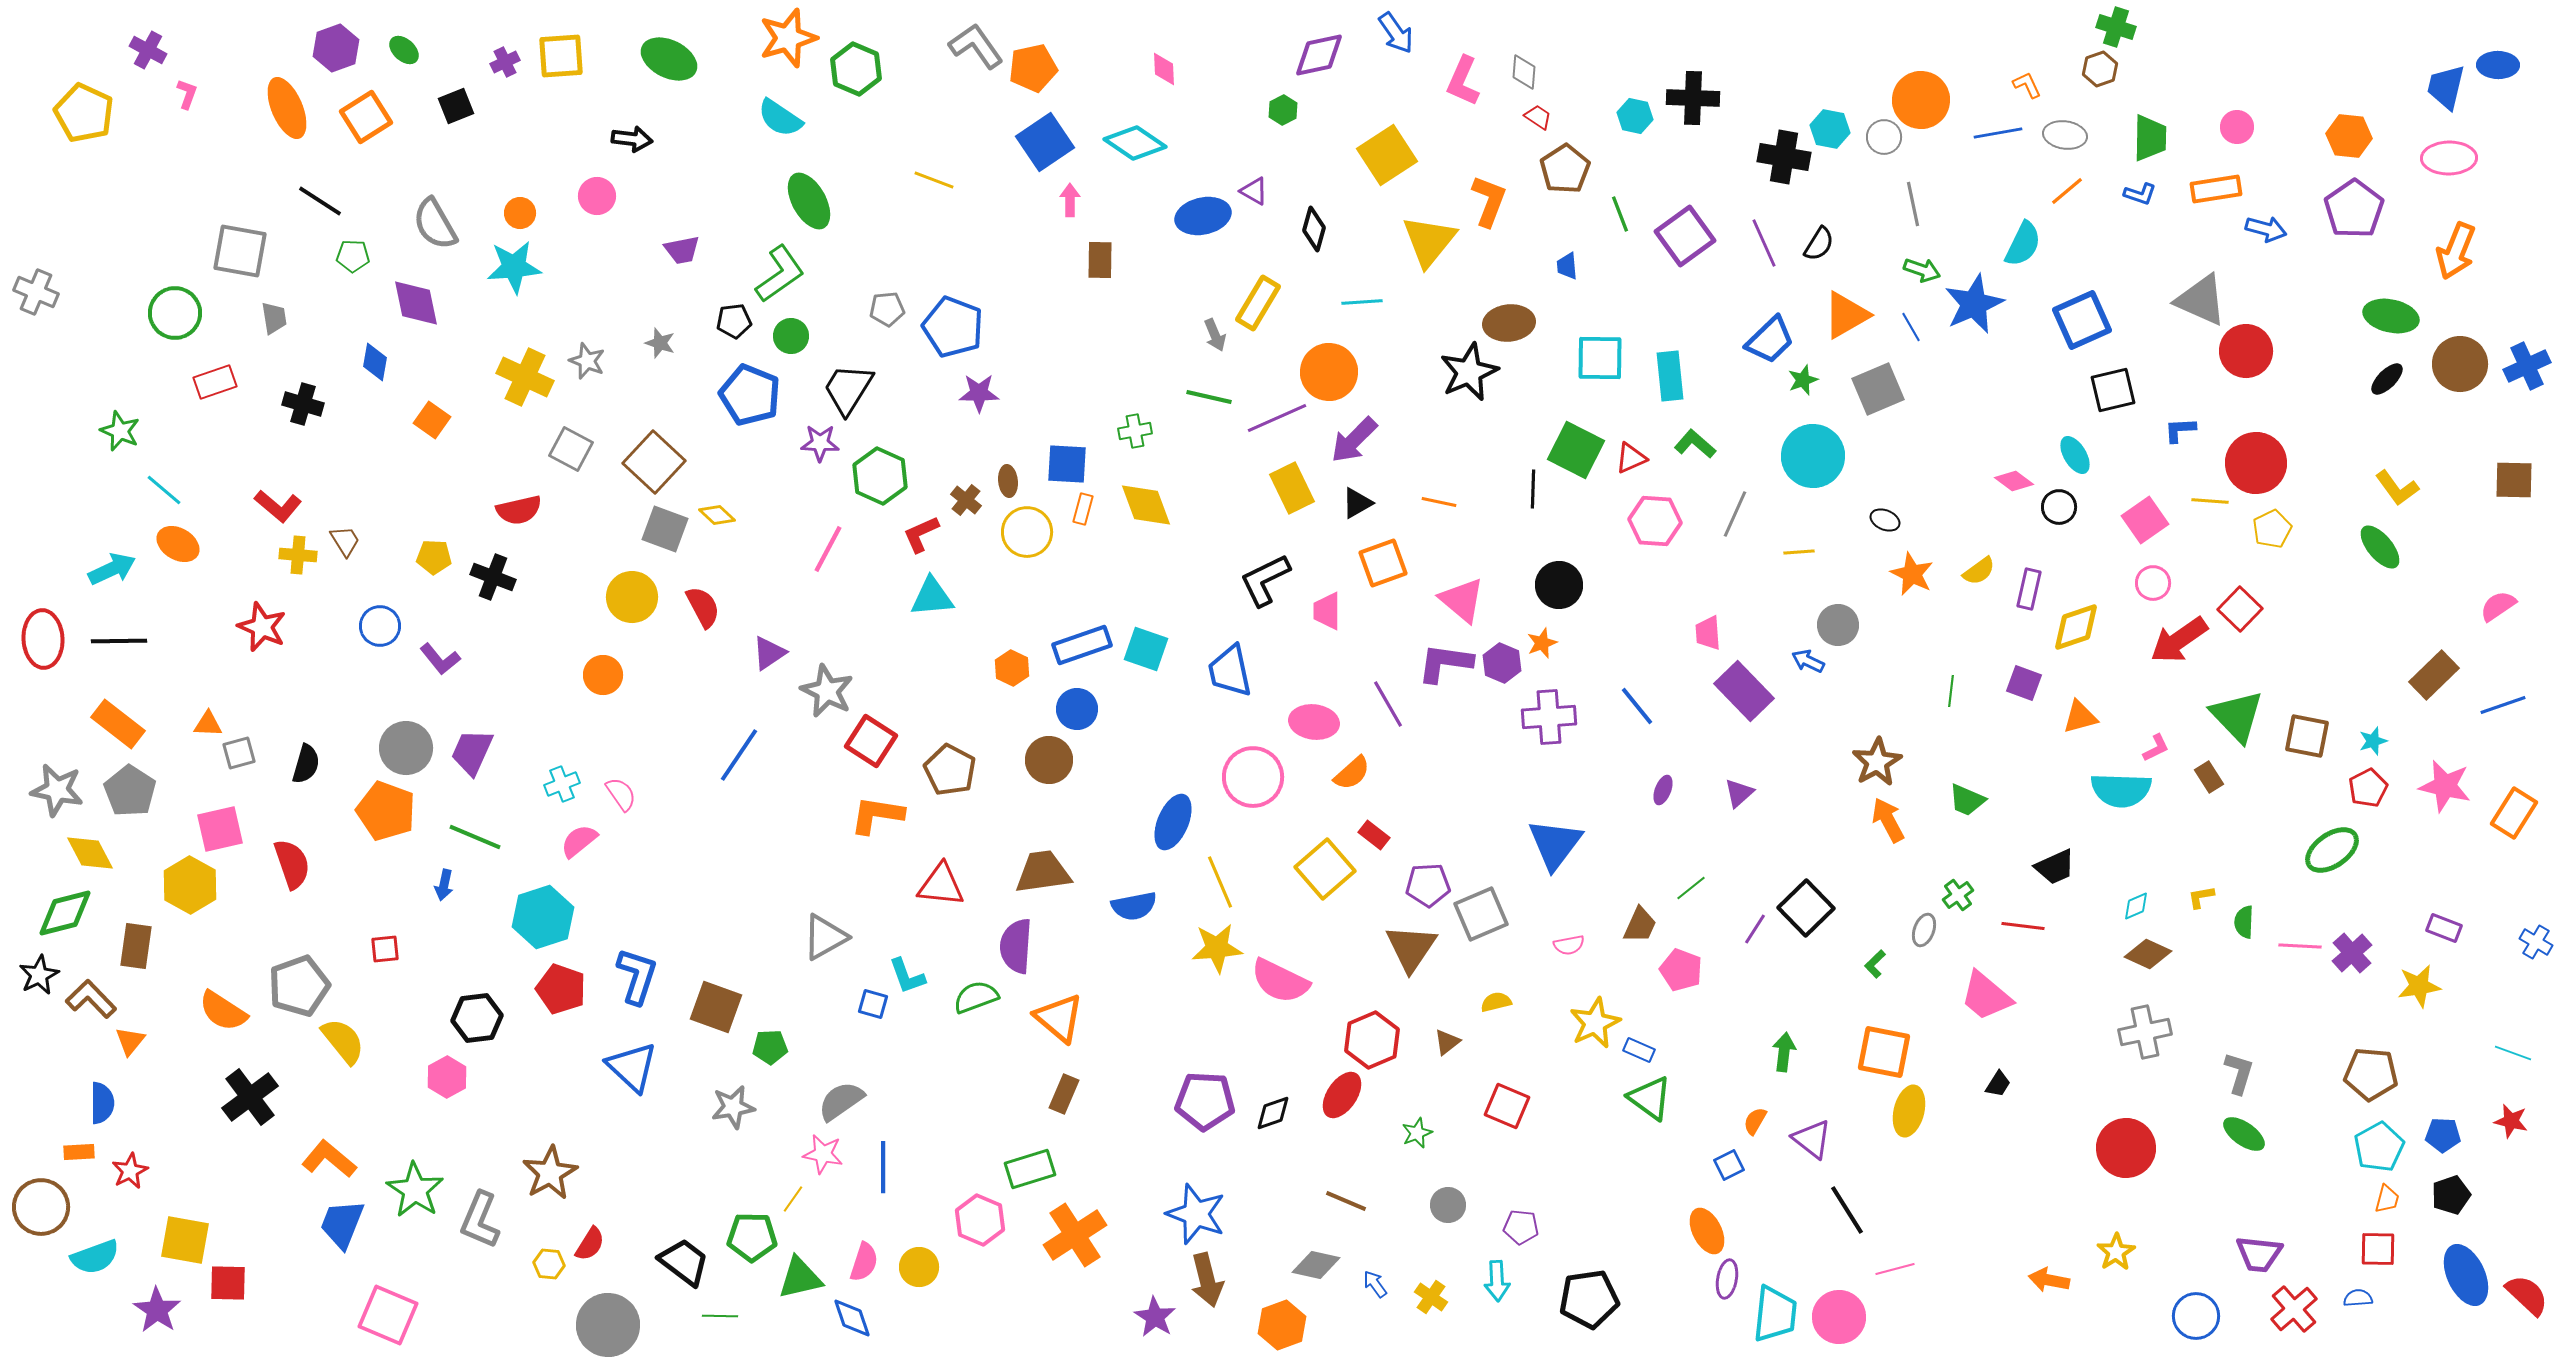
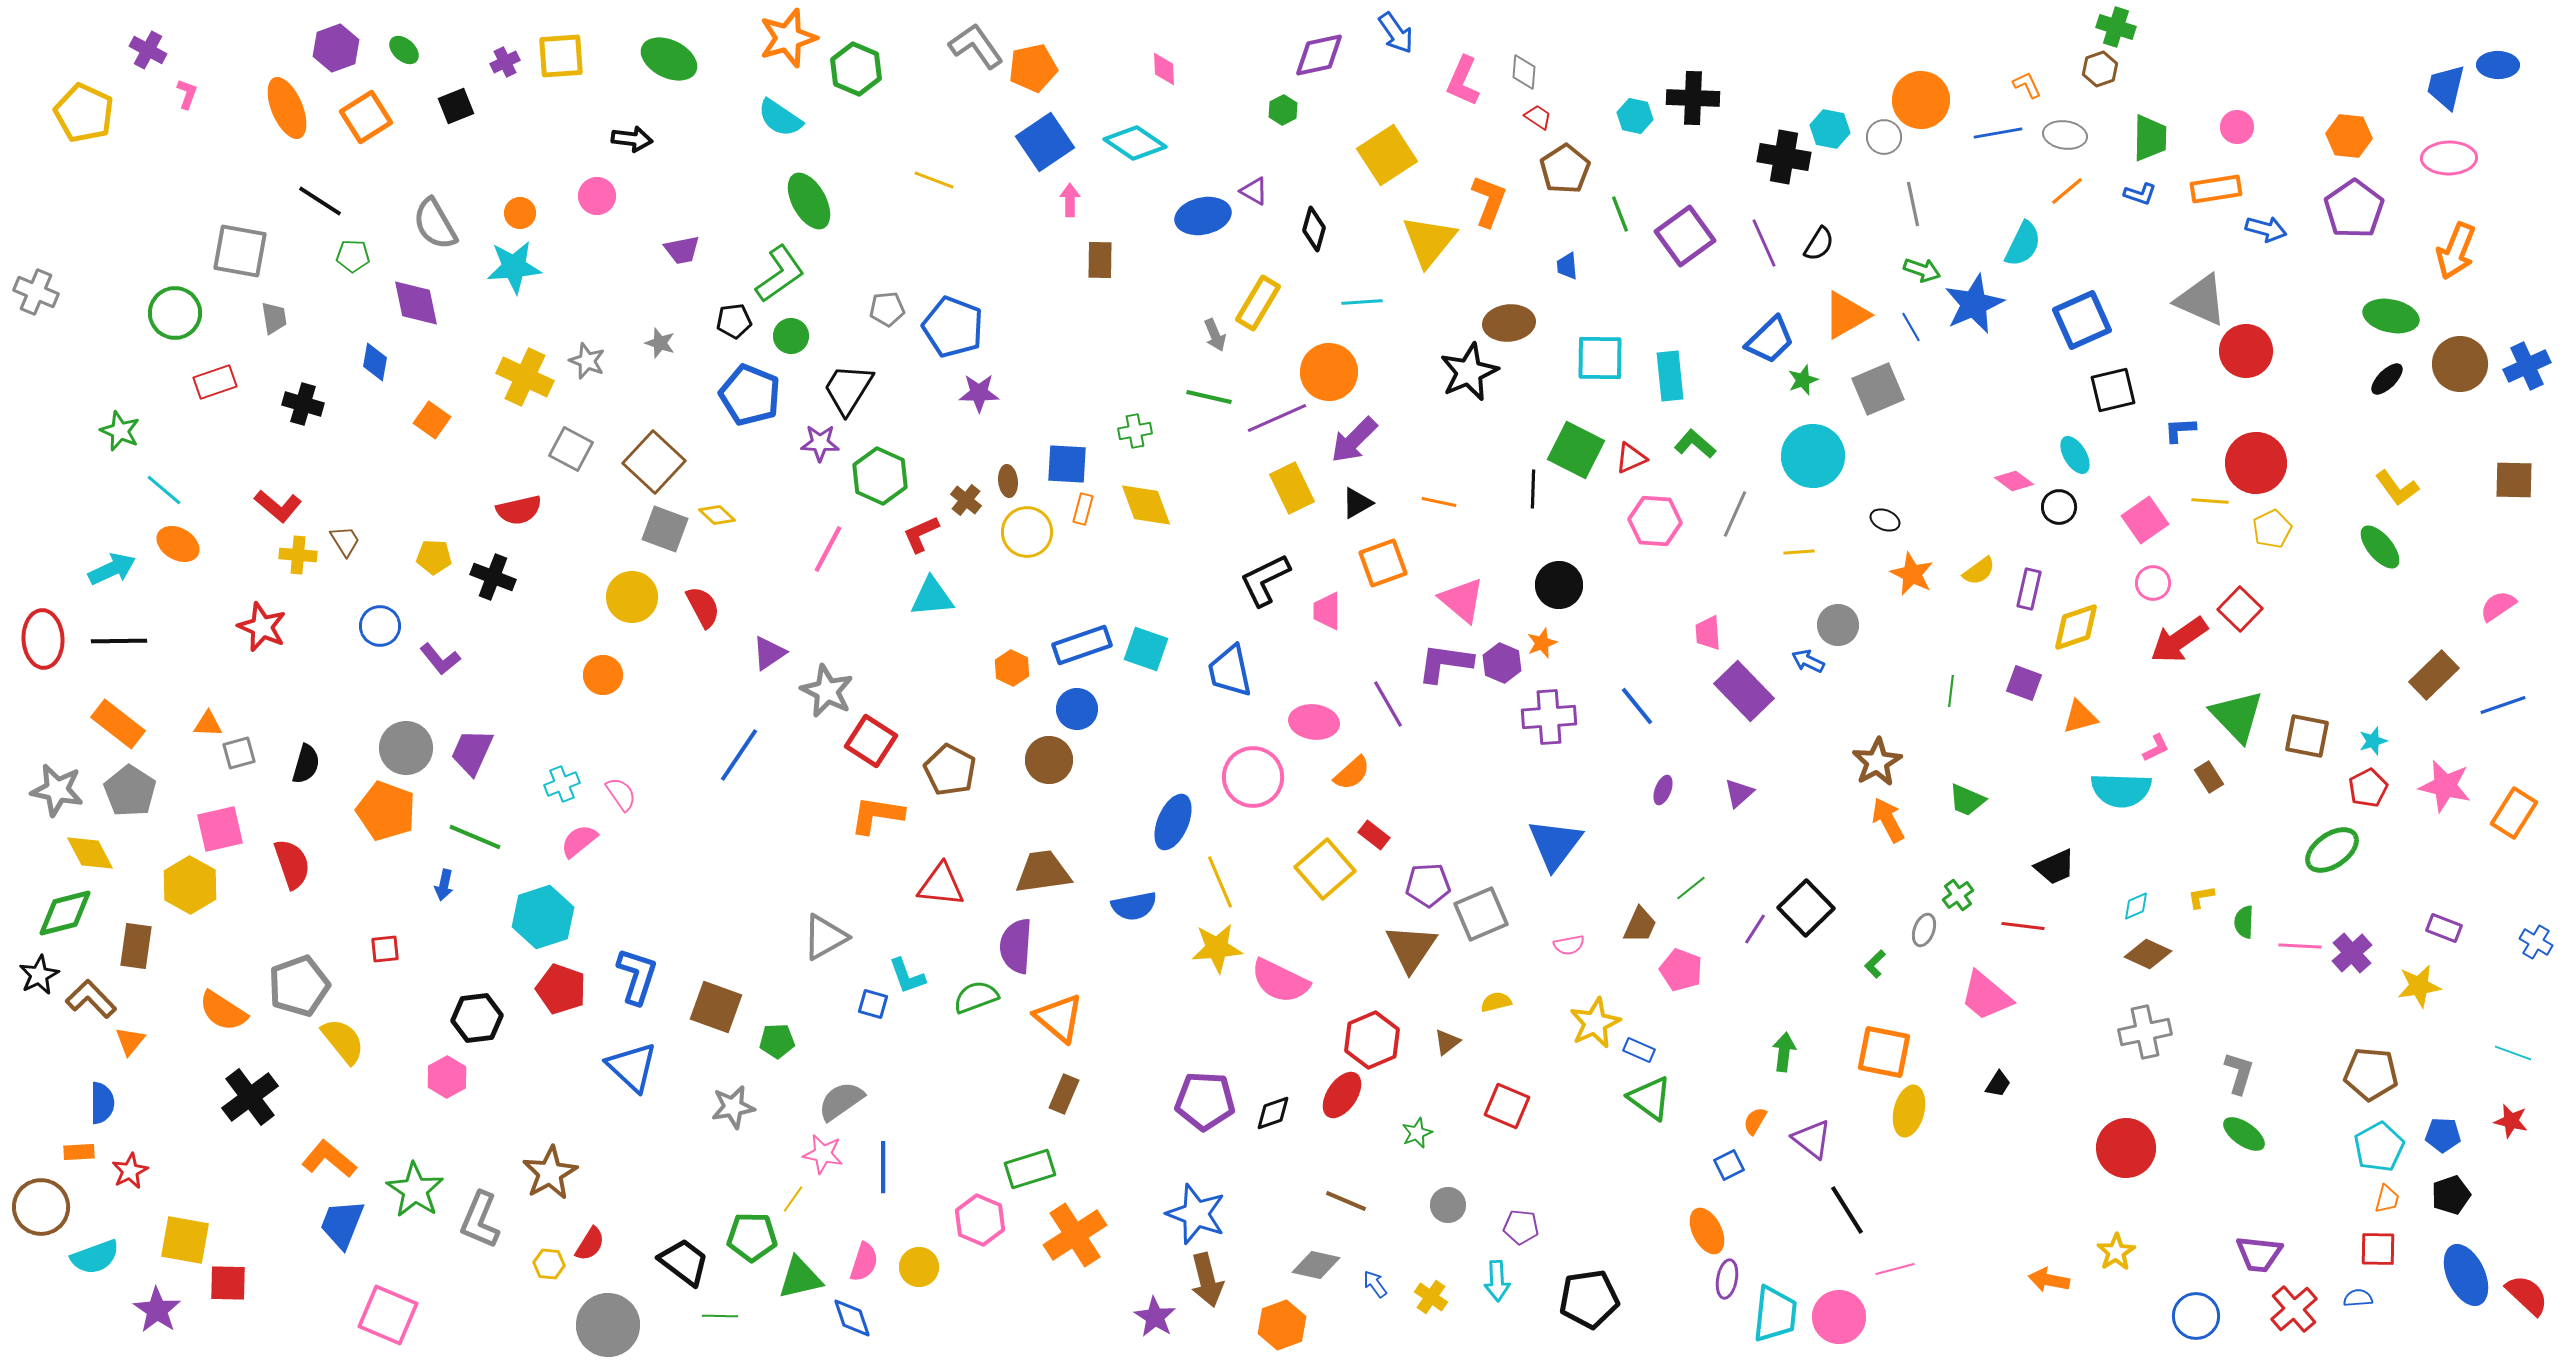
green pentagon at (770, 1047): moved 7 px right, 6 px up
